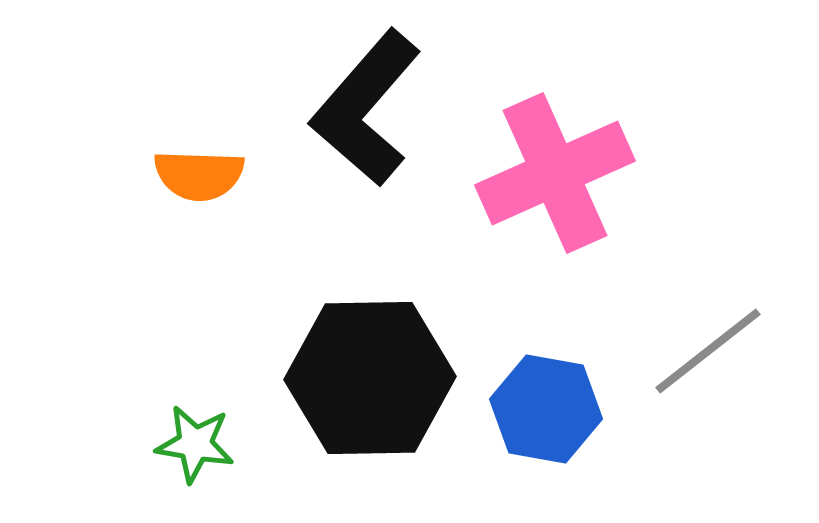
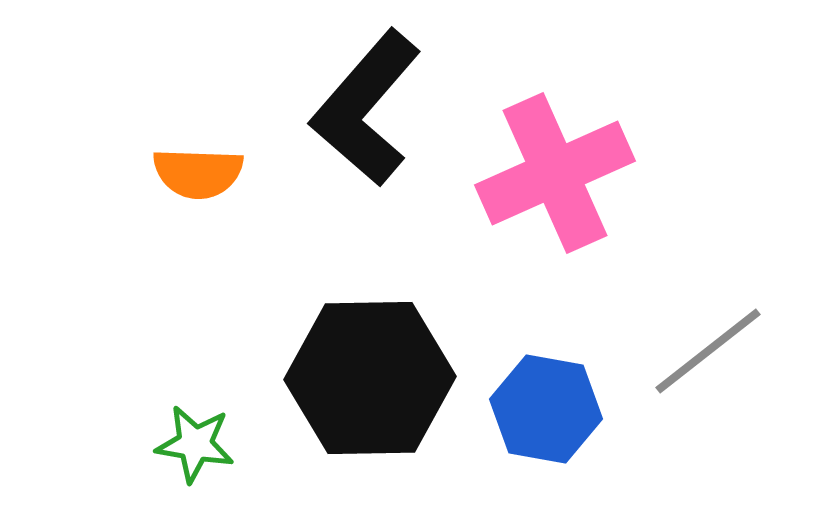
orange semicircle: moved 1 px left, 2 px up
